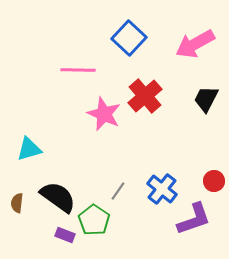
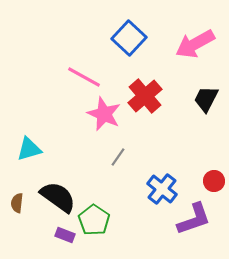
pink line: moved 6 px right, 7 px down; rotated 28 degrees clockwise
gray line: moved 34 px up
